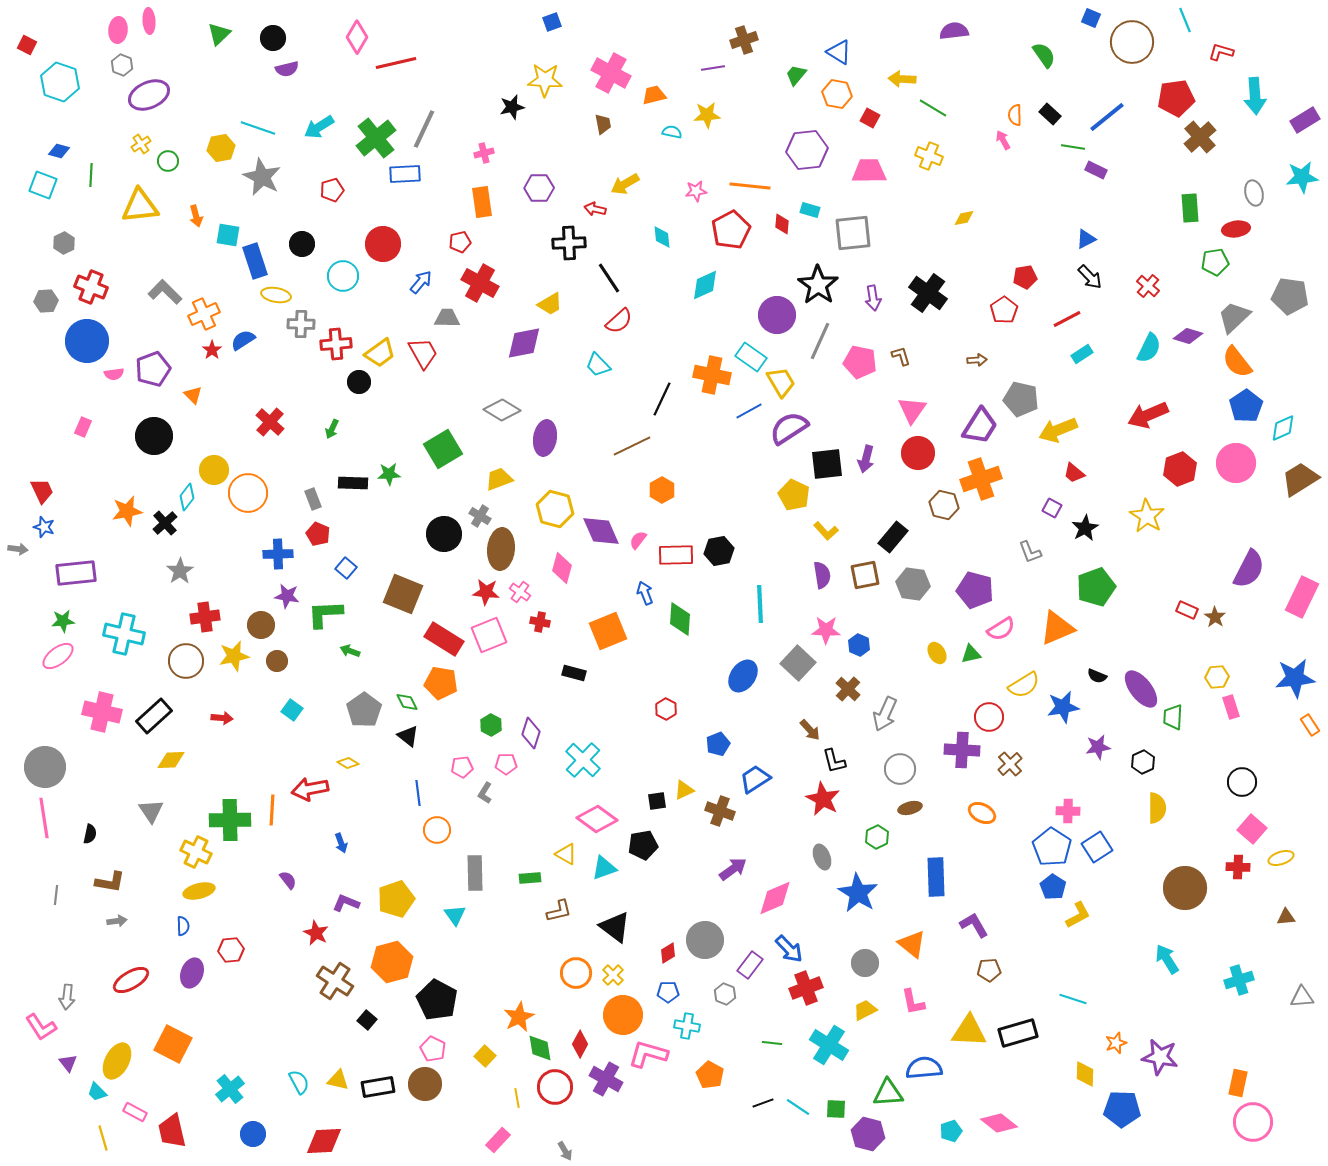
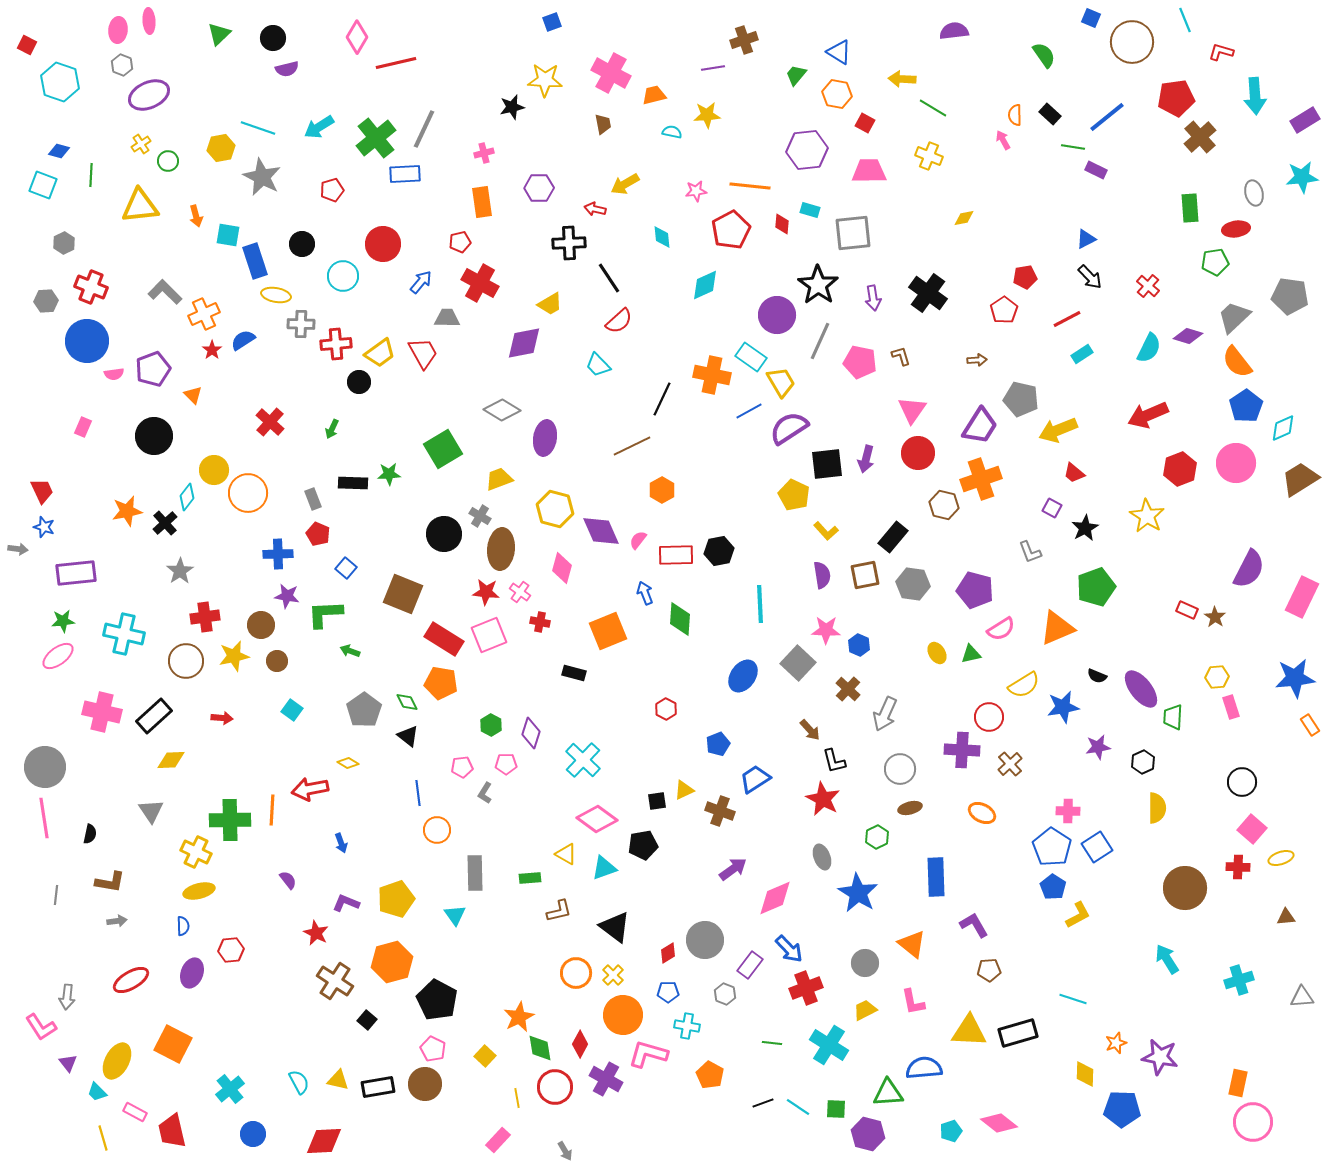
red square at (870, 118): moved 5 px left, 5 px down
